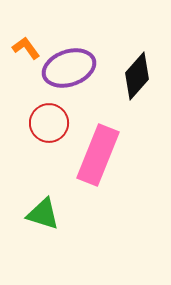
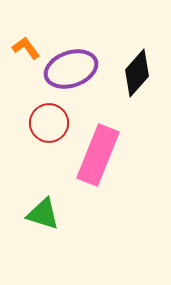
purple ellipse: moved 2 px right, 1 px down
black diamond: moved 3 px up
